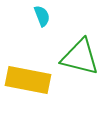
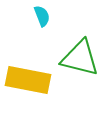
green triangle: moved 1 px down
